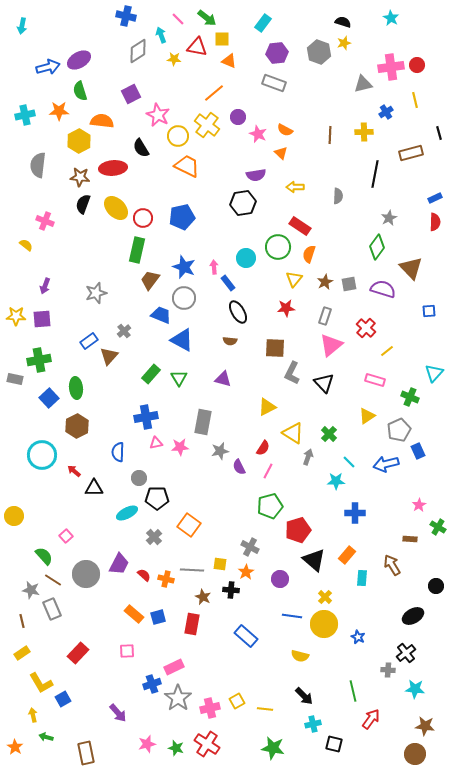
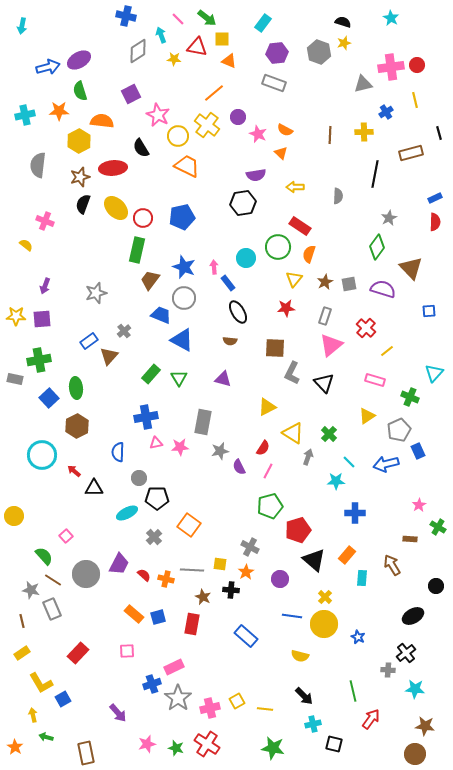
brown star at (80, 177): rotated 24 degrees counterclockwise
